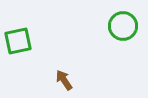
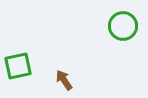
green square: moved 25 px down
